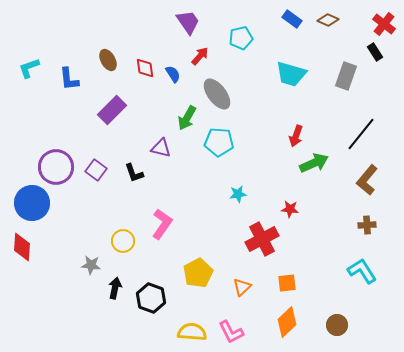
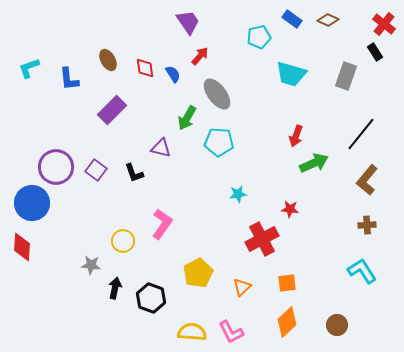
cyan pentagon at (241, 38): moved 18 px right, 1 px up
